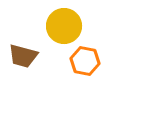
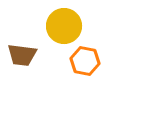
brown trapezoid: moved 1 px left, 1 px up; rotated 8 degrees counterclockwise
